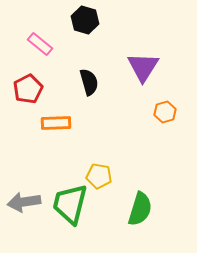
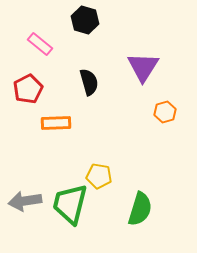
gray arrow: moved 1 px right, 1 px up
